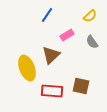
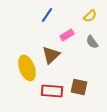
brown square: moved 2 px left, 1 px down
